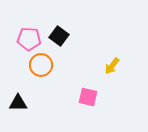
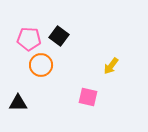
yellow arrow: moved 1 px left
